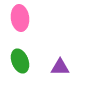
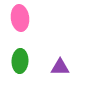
green ellipse: rotated 25 degrees clockwise
